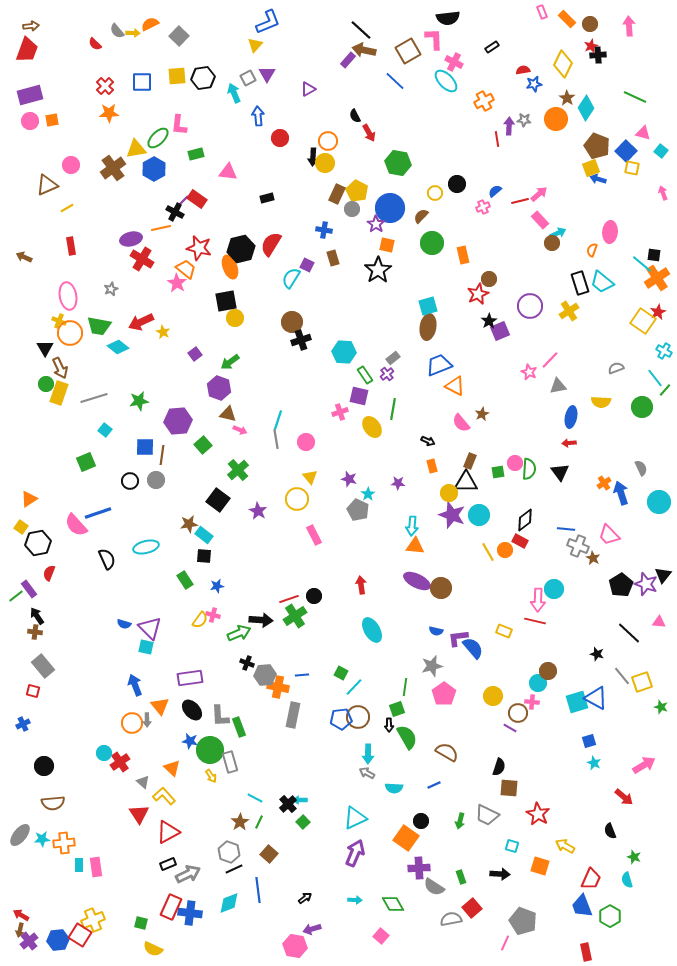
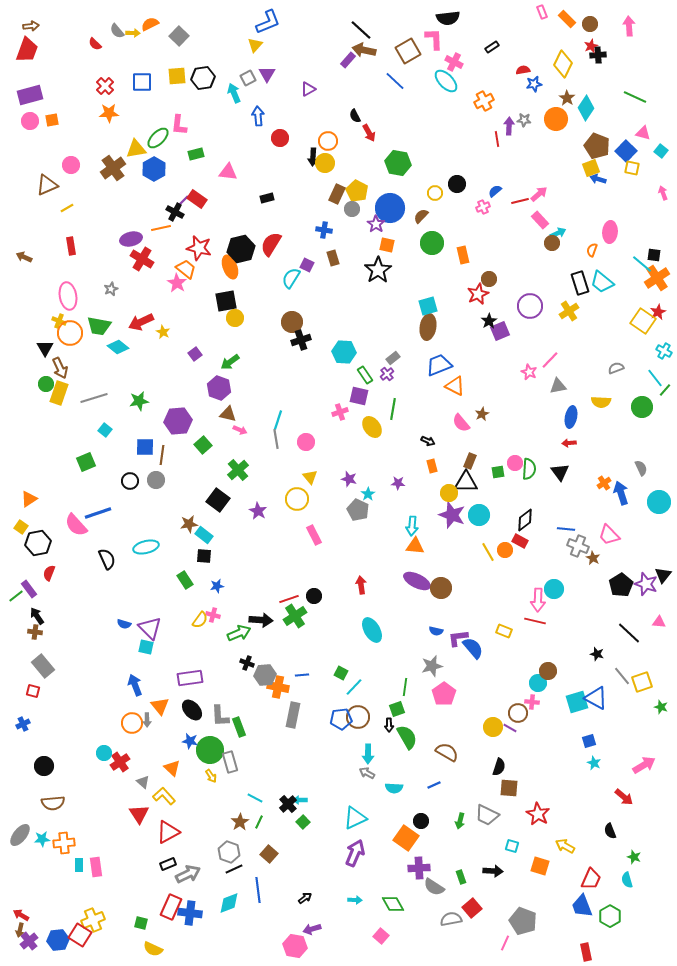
yellow circle at (493, 696): moved 31 px down
black arrow at (500, 874): moved 7 px left, 3 px up
